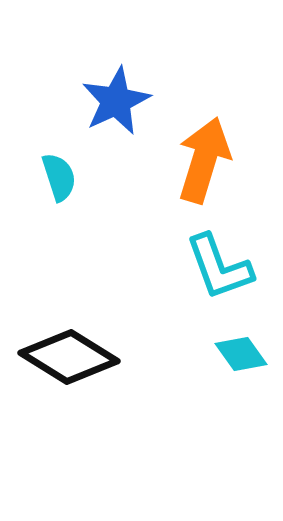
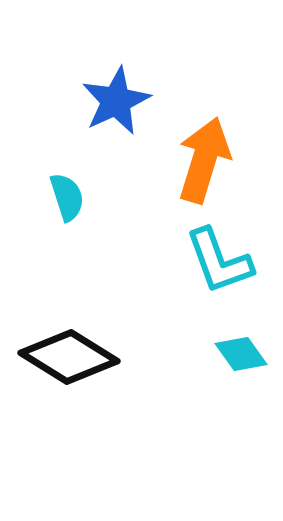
cyan semicircle: moved 8 px right, 20 px down
cyan L-shape: moved 6 px up
